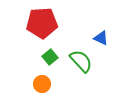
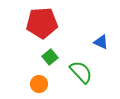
blue triangle: moved 4 px down
green semicircle: moved 11 px down
orange circle: moved 3 px left
